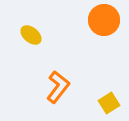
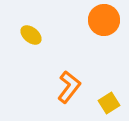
orange L-shape: moved 11 px right
